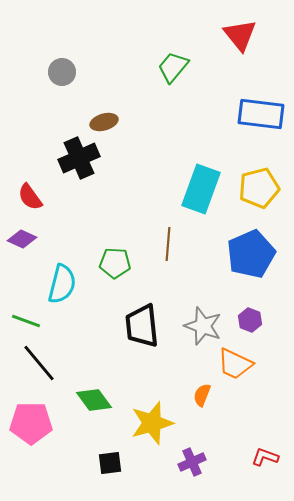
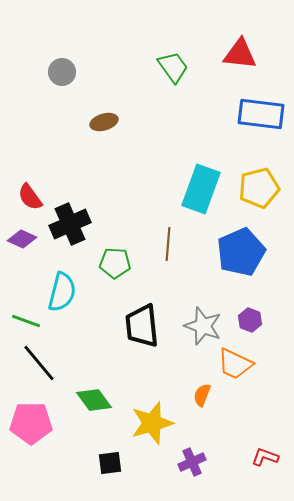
red triangle: moved 19 px down; rotated 45 degrees counterclockwise
green trapezoid: rotated 104 degrees clockwise
black cross: moved 9 px left, 66 px down
blue pentagon: moved 10 px left, 2 px up
cyan semicircle: moved 8 px down
